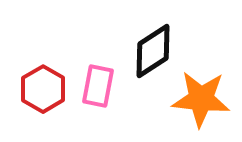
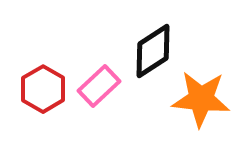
pink rectangle: moved 1 px right; rotated 36 degrees clockwise
